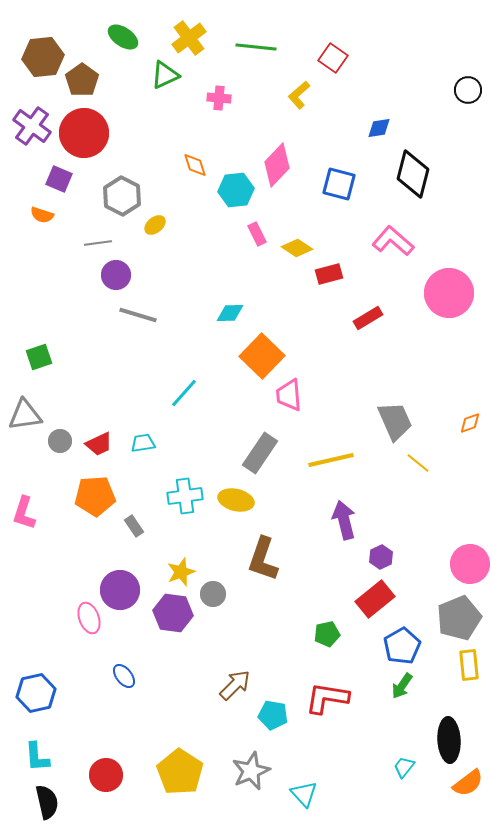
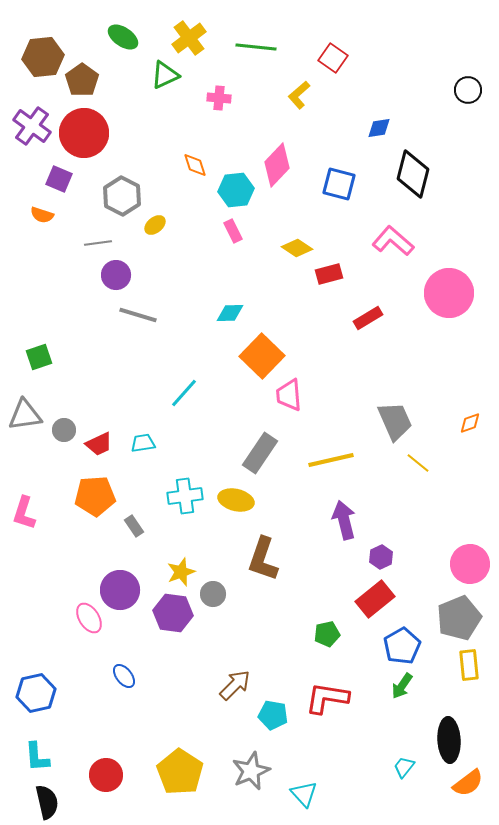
pink rectangle at (257, 234): moved 24 px left, 3 px up
gray circle at (60, 441): moved 4 px right, 11 px up
pink ellipse at (89, 618): rotated 12 degrees counterclockwise
